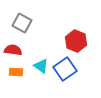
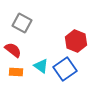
red semicircle: rotated 30 degrees clockwise
